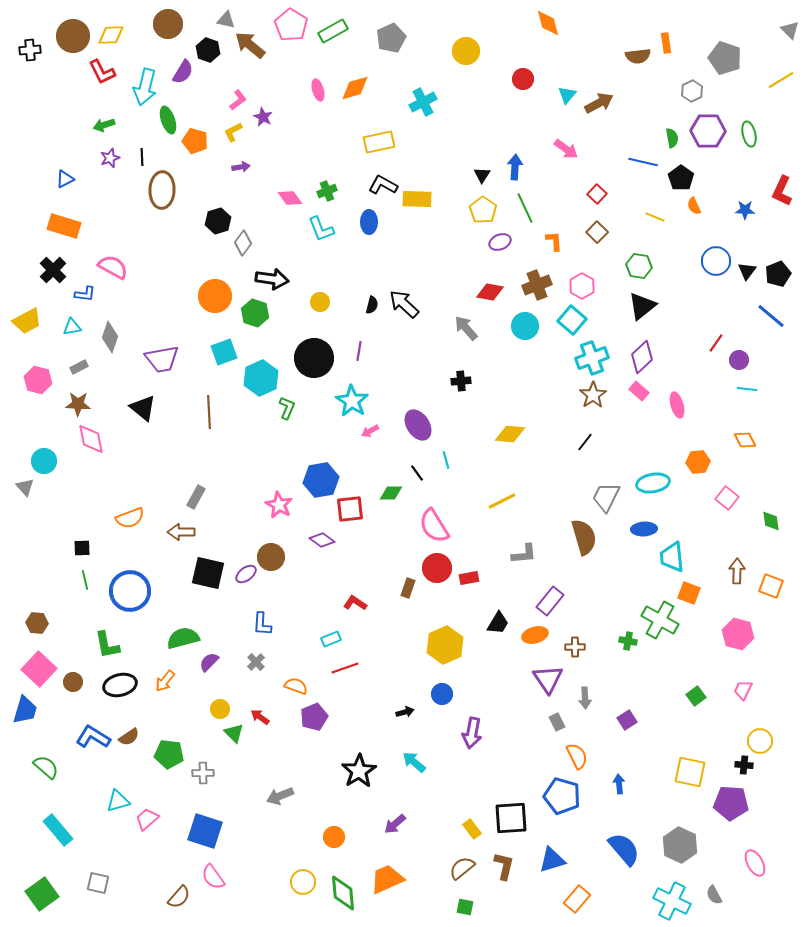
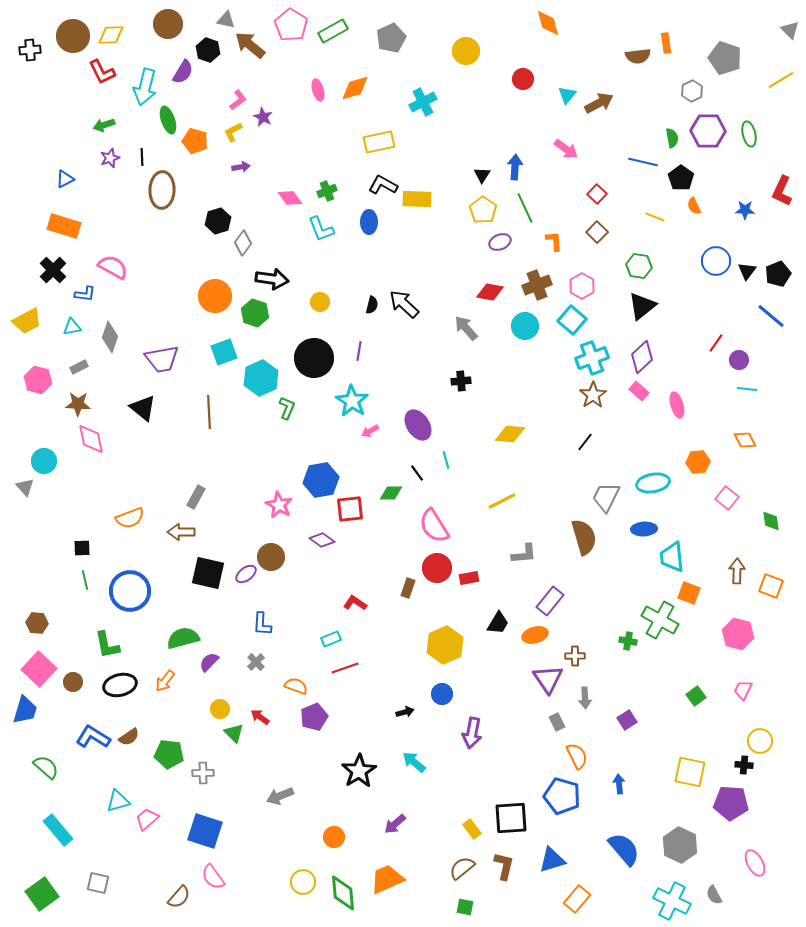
brown cross at (575, 647): moved 9 px down
